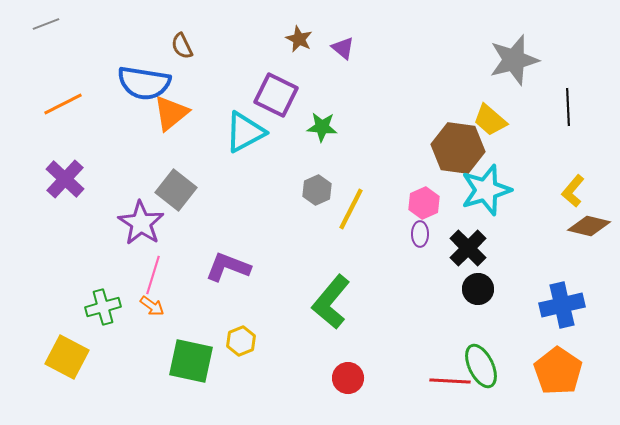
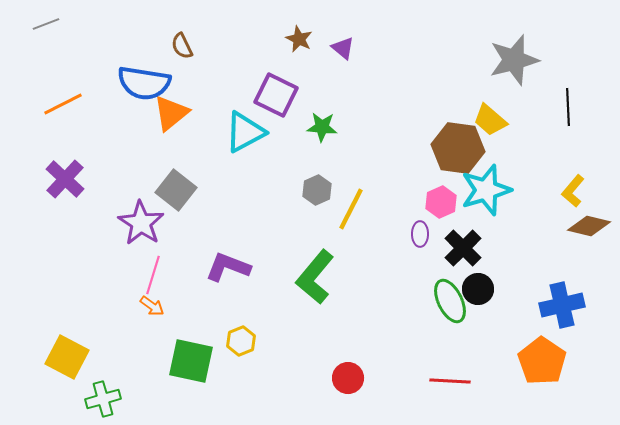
pink hexagon: moved 17 px right, 1 px up
black cross: moved 5 px left
green L-shape: moved 16 px left, 25 px up
green cross: moved 92 px down
green ellipse: moved 31 px left, 65 px up
orange pentagon: moved 16 px left, 10 px up
